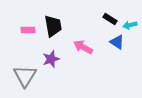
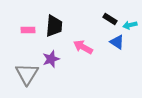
black trapezoid: moved 1 px right; rotated 15 degrees clockwise
gray triangle: moved 2 px right, 2 px up
